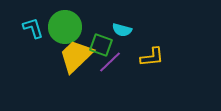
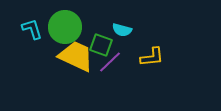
cyan L-shape: moved 1 px left, 1 px down
yellow trapezoid: rotated 69 degrees clockwise
